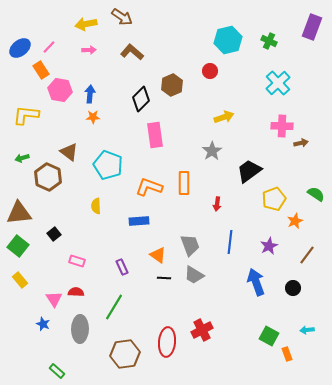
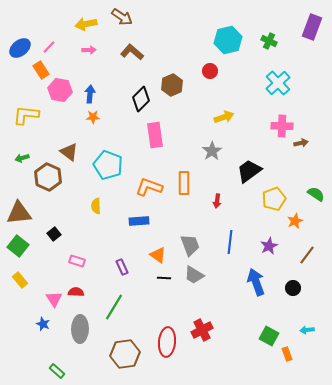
red arrow at (217, 204): moved 3 px up
